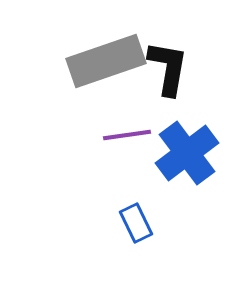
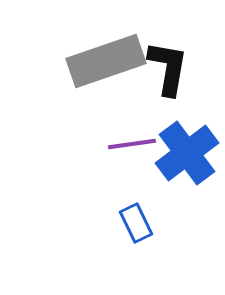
purple line: moved 5 px right, 9 px down
